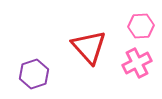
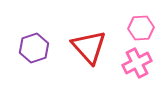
pink hexagon: moved 2 px down
purple hexagon: moved 26 px up
